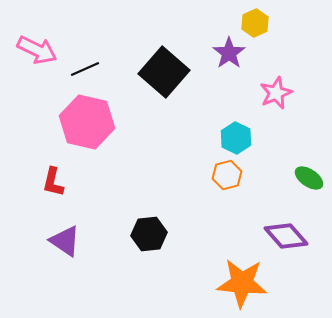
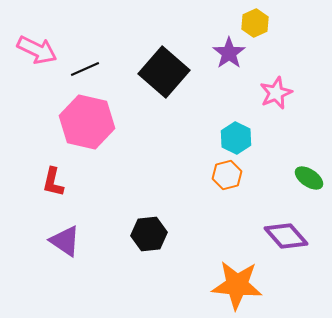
orange star: moved 5 px left, 2 px down
